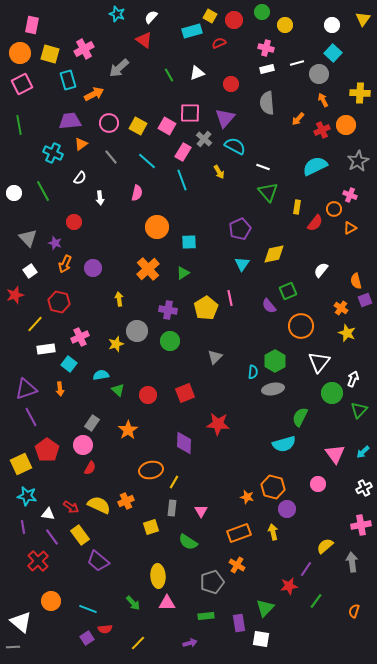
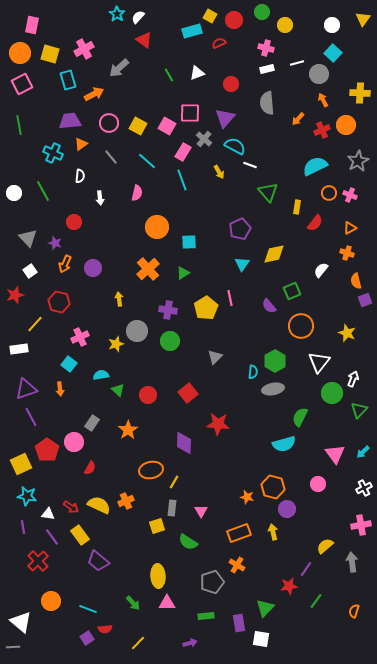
cyan star at (117, 14): rotated 14 degrees clockwise
white semicircle at (151, 17): moved 13 px left
white line at (263, 167): moved 13 px left, 2 px up
white semicircle at (80, 178): moved 2 px up; rotated 32 degrees counterclockwise
orange circle at (334, 209): moved 5 px left, 16 px up
green square at (288, 291): moved 4 px right
orange cross at (341, 308): moved 6 px right, 55 px up; rotated 16 degrees counterclockwise
white rectangle at (46, 349): moved 27 px left
red square at (185, 393): moved 3 px right; rotated 18 degrees counterclockwise
pink circle at (83, 445): moved 9 px left, 3 px up
yellow square at (151, 527): moved 6 px right, 1 px up
